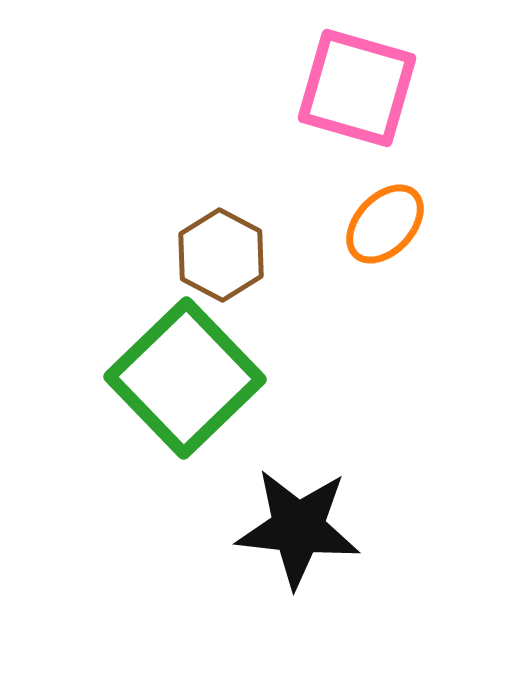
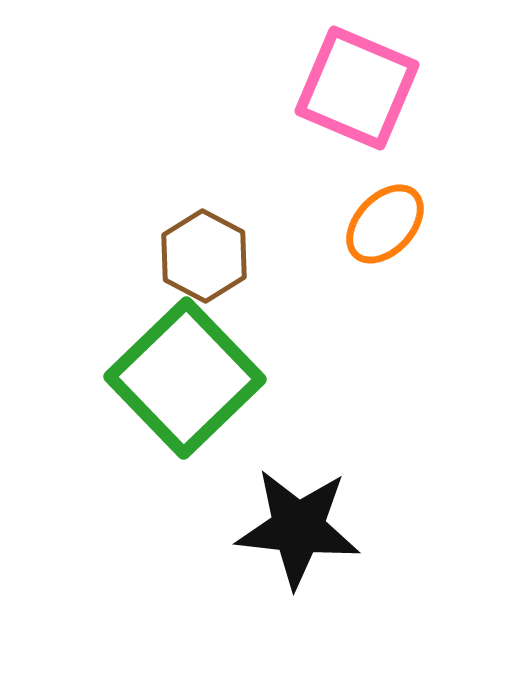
pink square: rotated 7 degrees clockwise
brown hexagon: moved 17 px left, 1 px down
